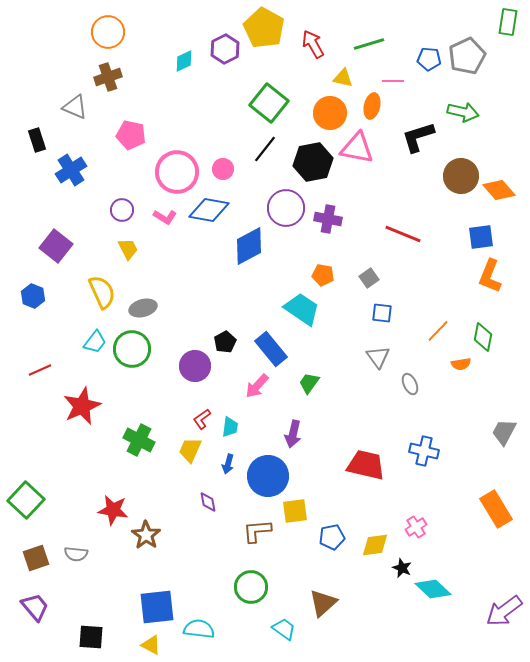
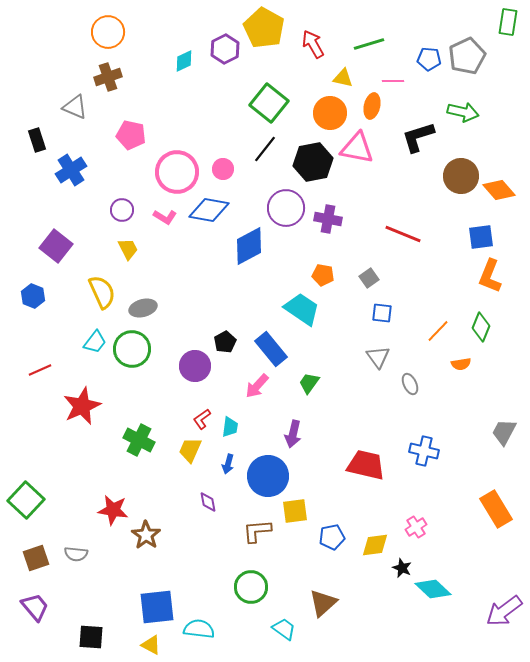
green diamond at (483, 337): moved 2 px left, 10 px up; rotated 12 degrees clockwise
